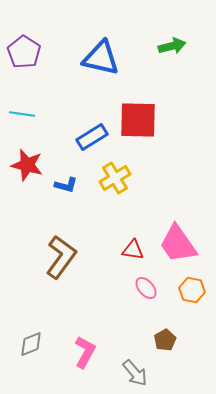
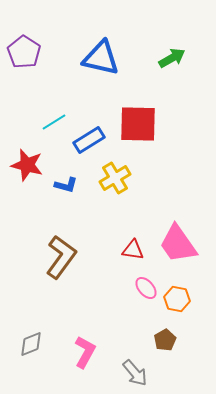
green arrow: moved 12 px down; rotated 16 degrees counterclockwise
cyan line: moved 32 px right, 8 px down; rotated 40 degrees counterclockwise
red square: moved 4 px down
blue rectangle: moved 3 px left, 3 px down
orange hexagon: moved 15 px left, 9 px down
